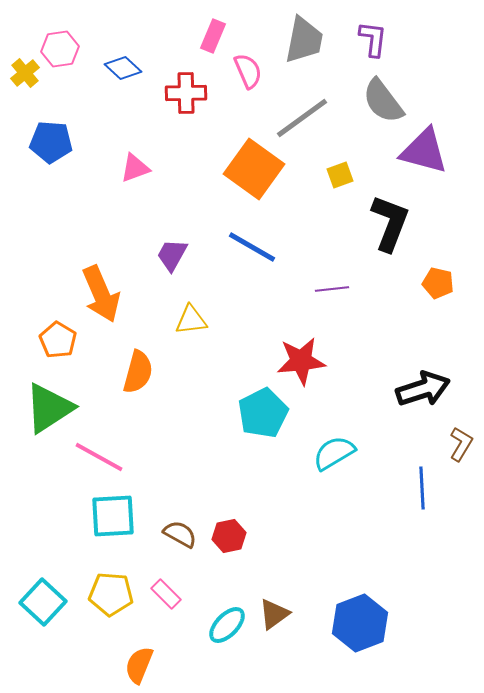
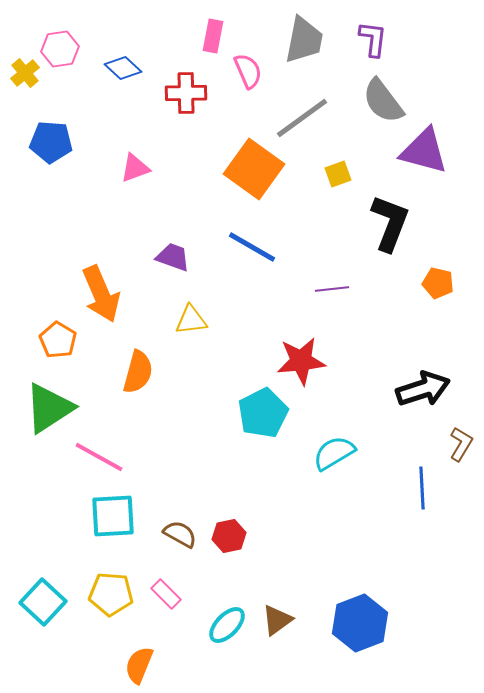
pink rectangle at (213, 36): rotated 12 degrees counterclockwise
yellow square at (340, 175): moved 2 px left, 1 px up
purple trapezoid at (172, 255): moved 1 px right, 2 px down; rotated 81 degrees clockwise
brown triangle at (274, 614): moved 3 px right, 6 px down
